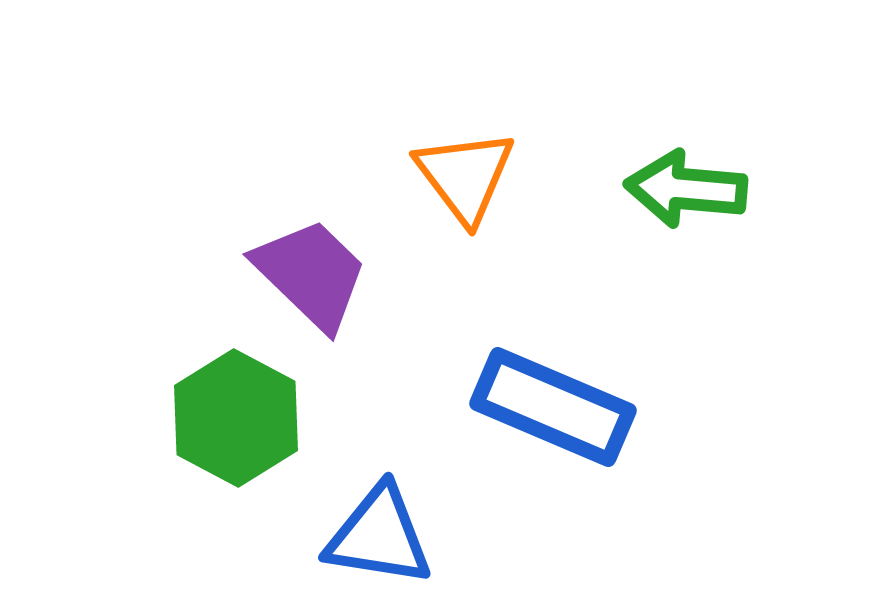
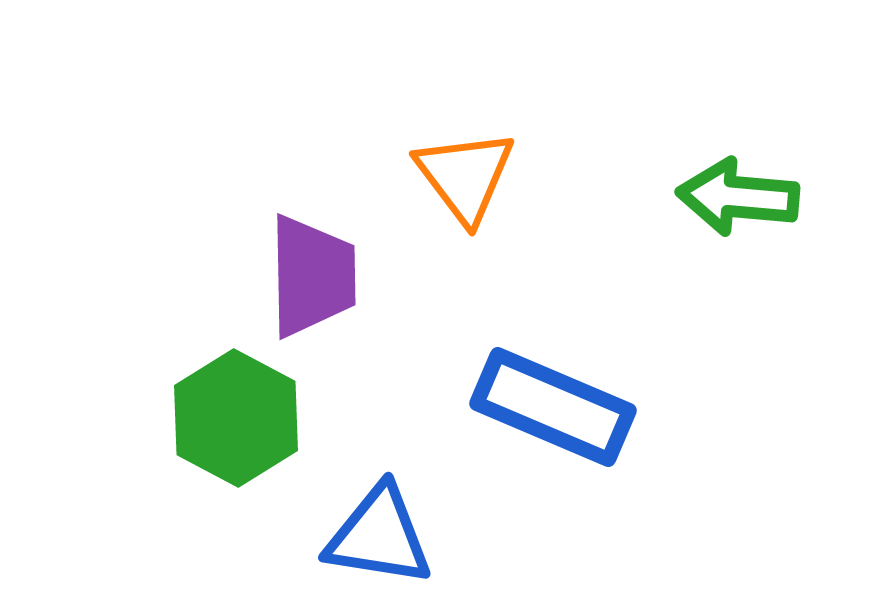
green arrow: moved 52 px right, 8 px down
purple trapezoid: moved 1 px right, 2 px down; rotated 45 degrees clockwise
